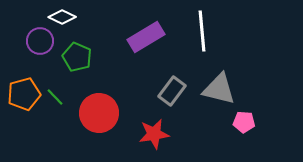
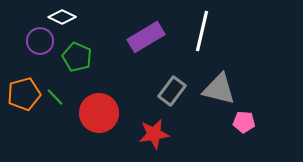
white line: rotated 18 degrees clockwise
